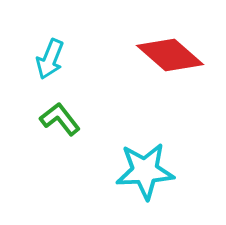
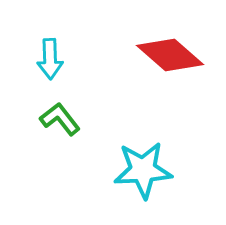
cyan arrow: rotated 24 degrees counterclockwise
cyan star: moved 2 px left, 1 px up
